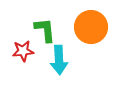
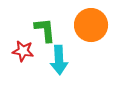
orange circle: moved 2 px up
red star: rotated 15 degrees clockwise
